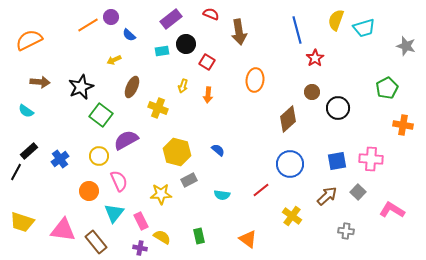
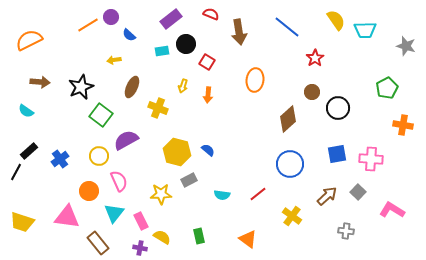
yellow semicircle at (336, 20): rotated 125 degrees clockwise
cyan trapezoid at (364, 28): moved 1 px right, 2 px down; rotated 15 degrees clockwise
blue line at (297, 30): moved 10 px left, 3 px up; rotated 36 degrees counterclockwise
yellow arrow at (114, 60): rotated 16 degrees clockwise
blue semicircle at (218, 150): moved 10 px left
blue square at (337, 161): moved 7 px up
red line at (261, 190): moved 3 px left, 4 px down
pink triangle at (63, 230): moved 4 px right, 13 px up
brown rectangle at (96, 242): moved 2 px right, 1 px down
